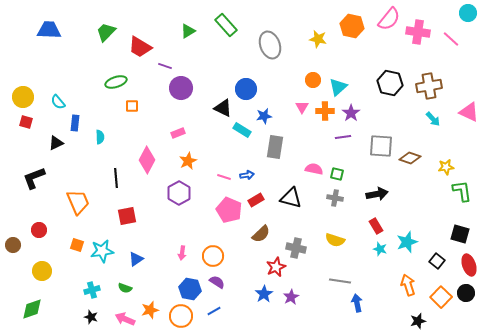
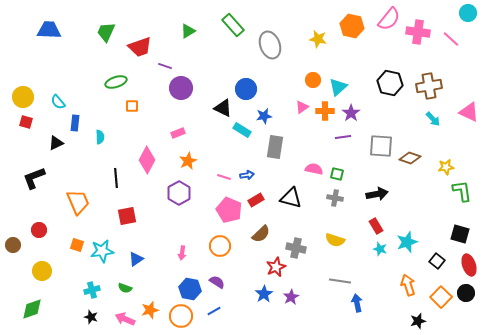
green rectangle at (226, 25): moved 7 px right
green trapezoid at (106, 32): rotated 20 degrees counterclockwise
red trapezoid at (140, 47): rotated 50 degrees counterclockwise
pink triangle at (302, 107): rotated 24 degrees clockwise
orange circle at (213, 256): moved 7 px right, 10 px up
